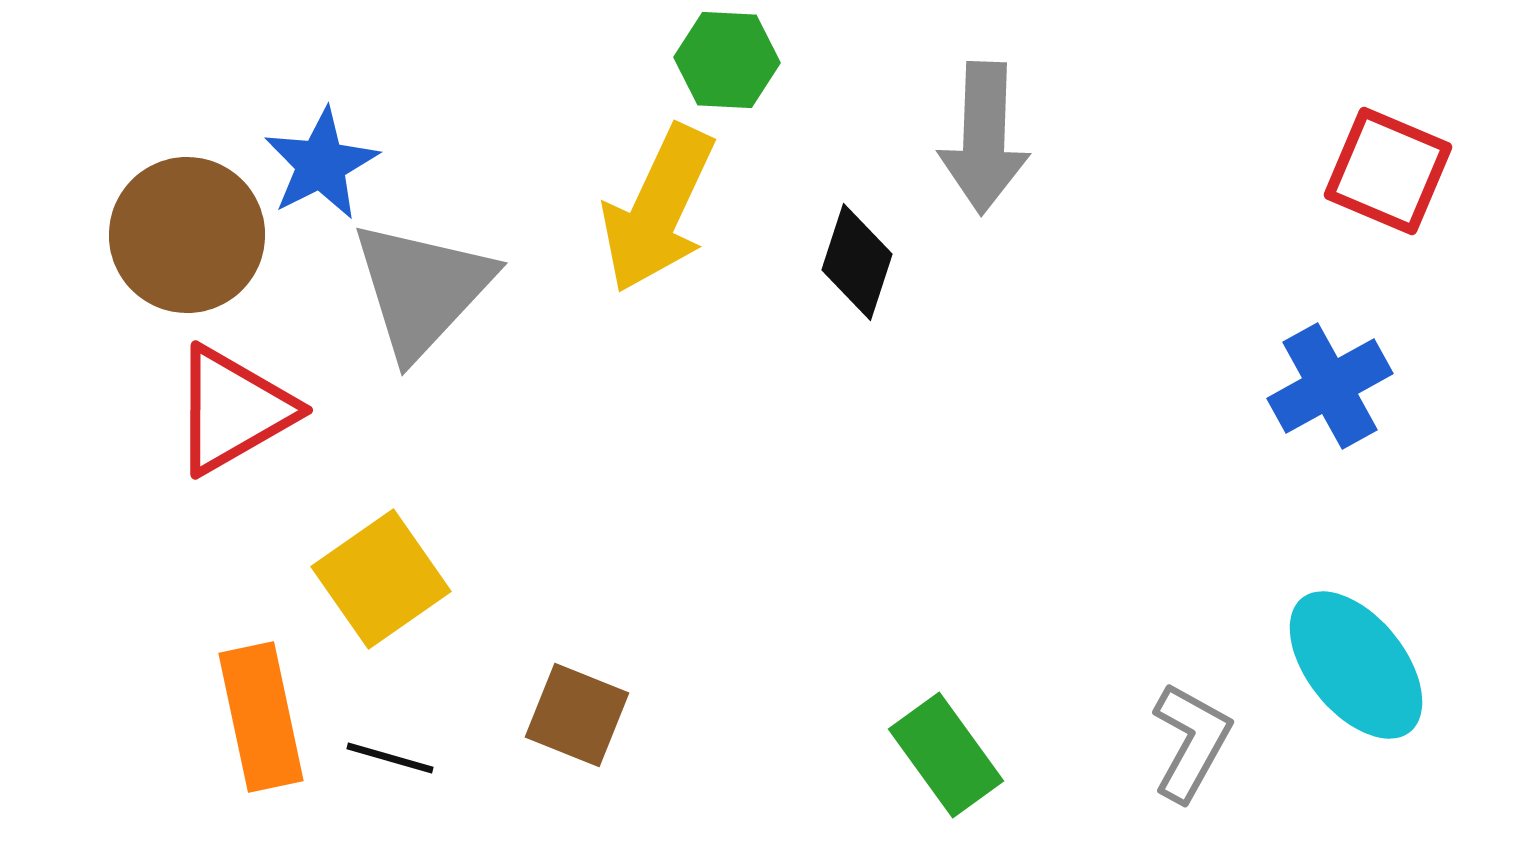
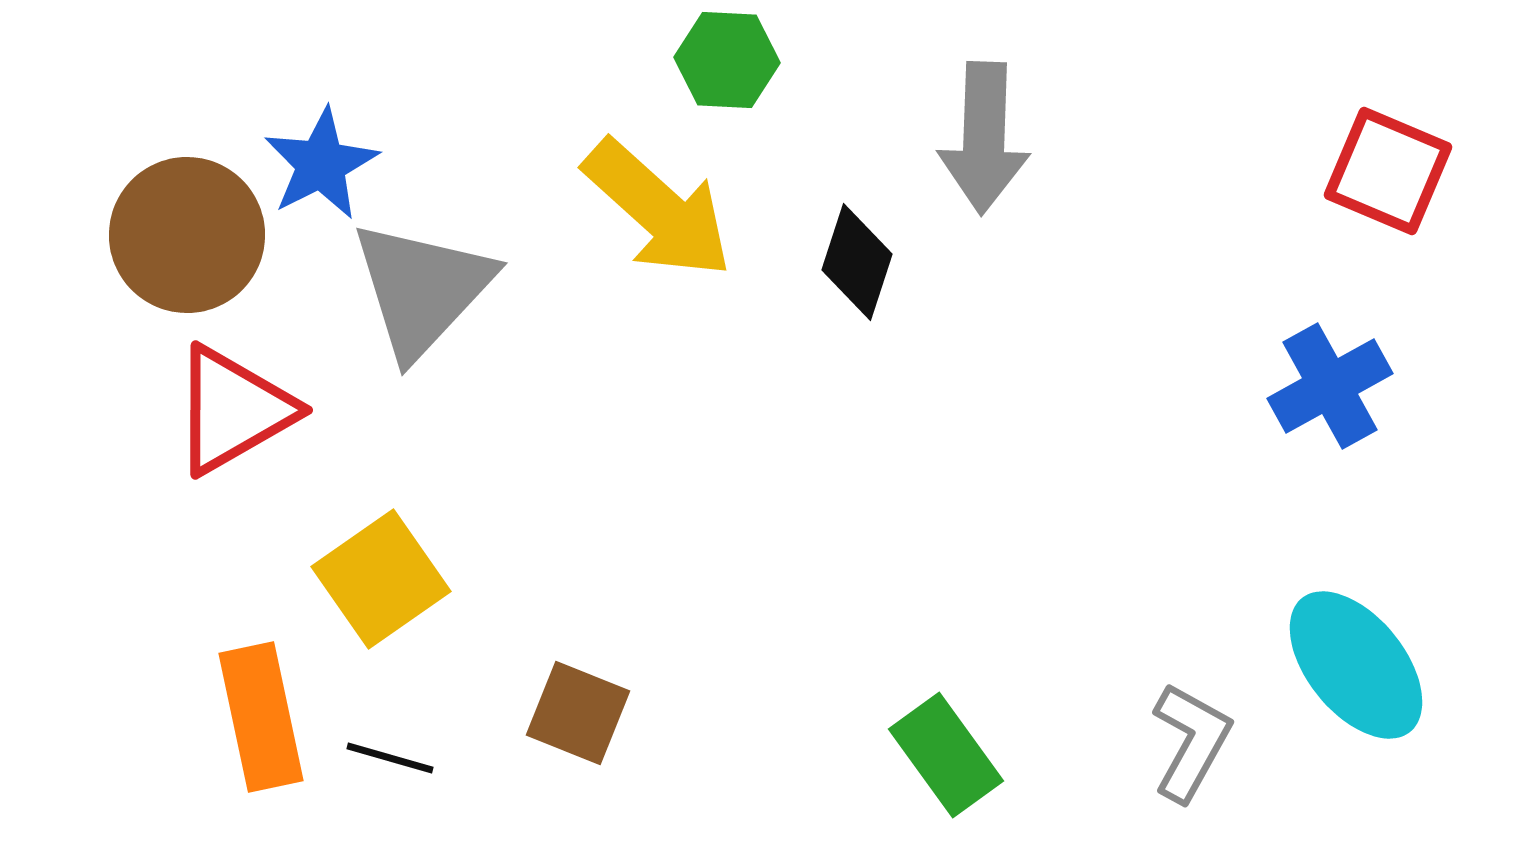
yellow arrow: rotated 73 degrees counterclockwise
brown square: moved 1 px right, 2 px up
